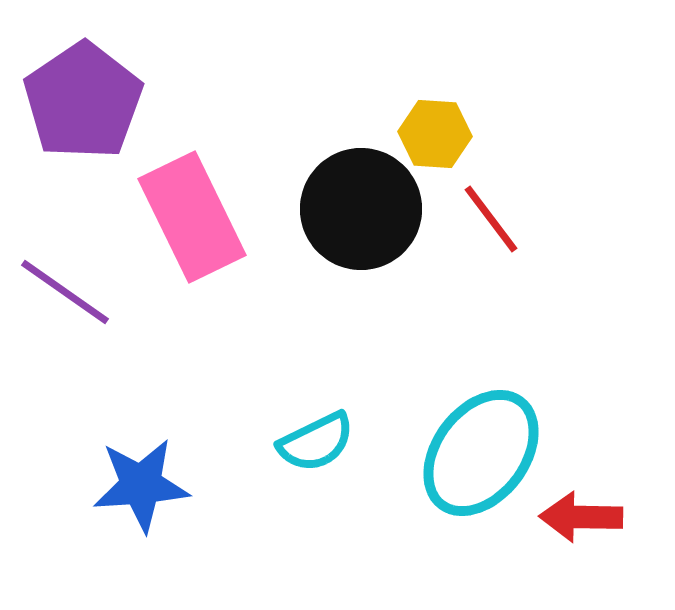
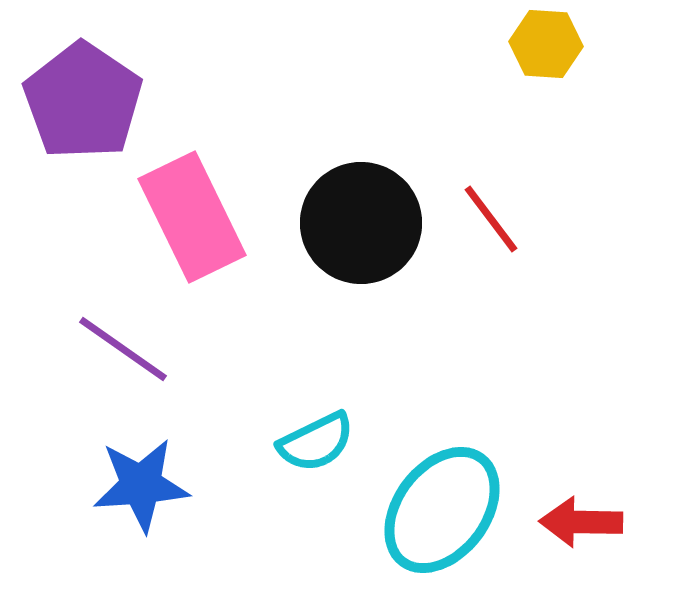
purple pentagon: rotated 4 degrees counterclockwise
yellow hexagon: moved 111 px right, 90 px up
black circle: moved 14 px down
purple line: moved 58 px right, 57 px down
cyan ellipse: moved 39 px left, 57 px down
red arrow: moved 5 px down
